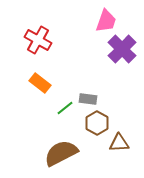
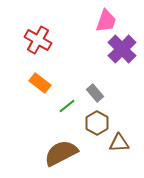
gray rectangle: moved 7 px right, 6 px up; rotated 42 degrees clockwise
green line: moved 2 px right, 2 px up
